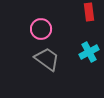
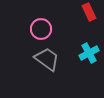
red rectangle: rotated 18 degrees counterclockwise
cyan cross: moved 1 px down
